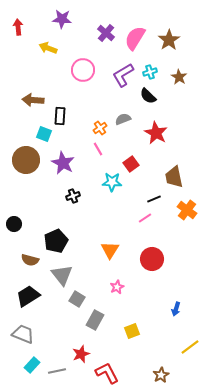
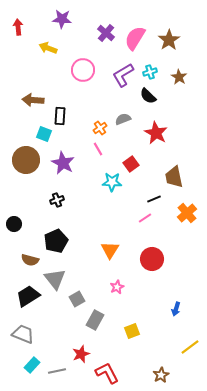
black cross at (73, 196): moved 16 px left, 4 px down
orange cross at (187, 210): moved 3 px down; rotated 12 degrees clockwise
gray triangle at (62, 275): moved 7 px left, 4 px down
gray square at (77, 299): rotated 28 degrees clockwise
